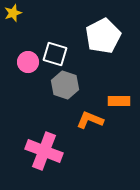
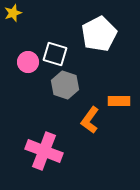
white pentagon: moved 4 px left, 2 px up
orange L-shape: rotated 76 degrees counterclockwise
